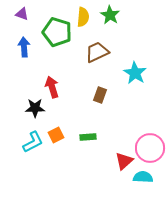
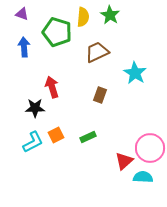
green rectangle: rotated 21 degrees counterclockwise
